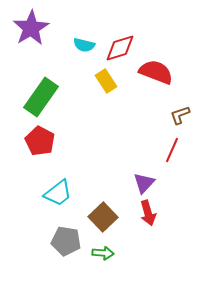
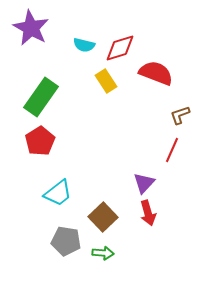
purple star: rotated 12 degrees counterclockwise
red semicircle: moved 1 px down
red pentagon: rotated 12 degrees clockwise
